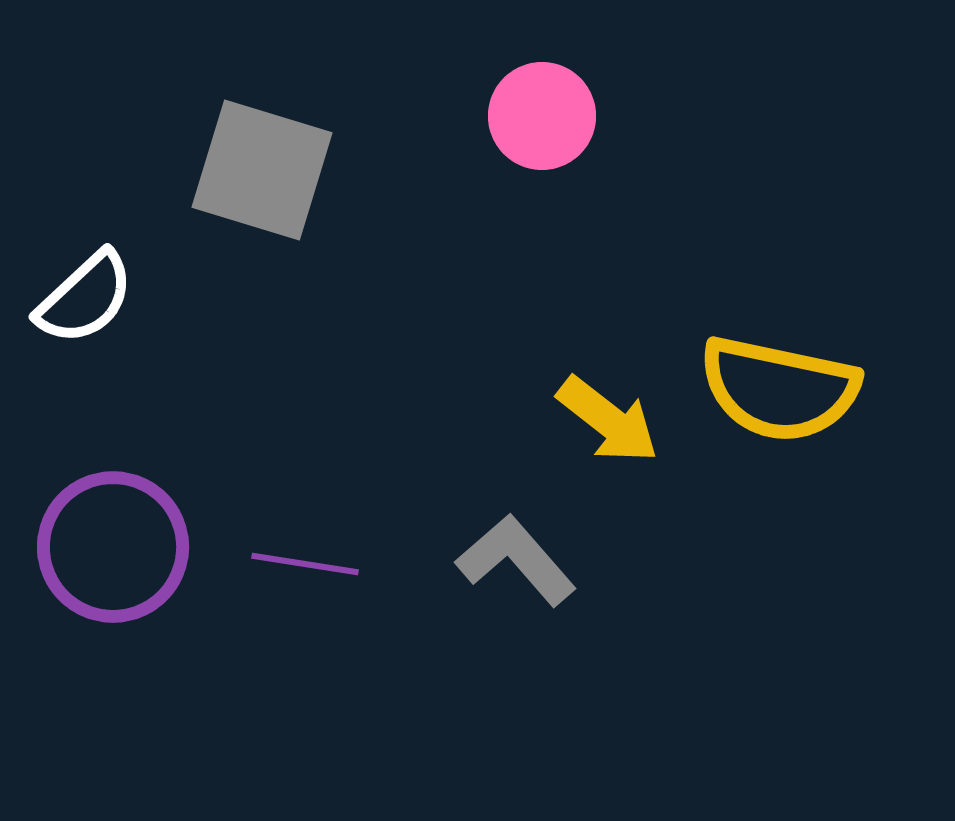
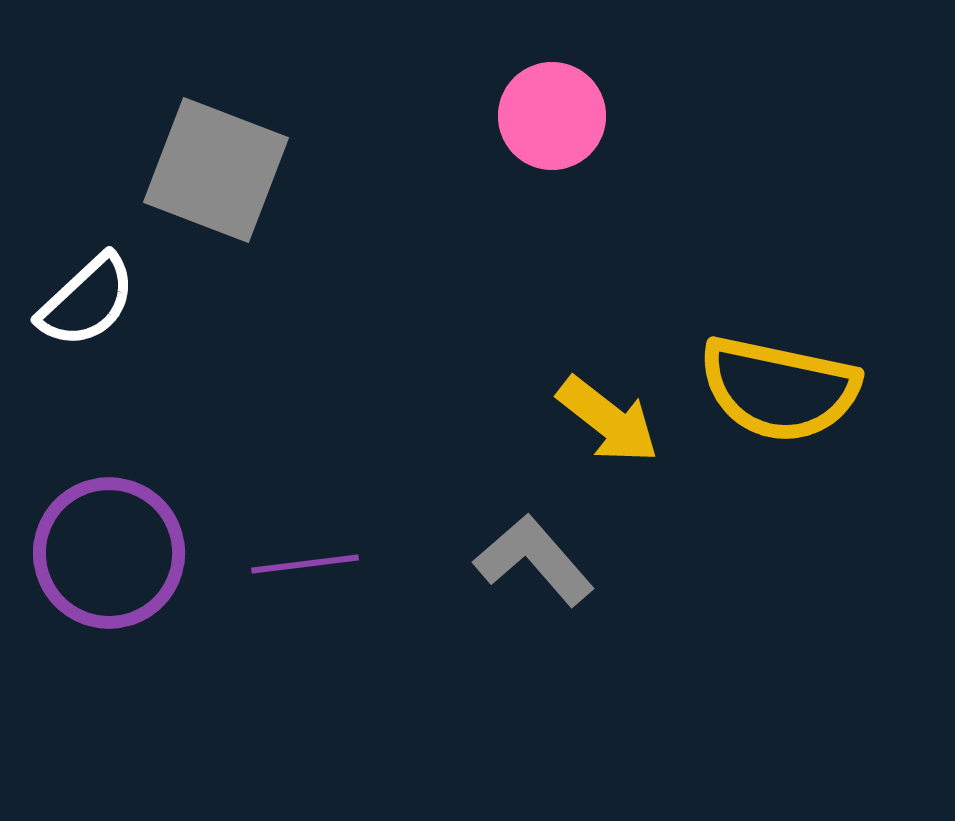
pink circle: moved 10 px right
gray square: moved 46 px left; rotated 4 degrees clockwise
white semicircle: moved 2 px right, 3 px down
purple circle: moved 4 px left, 6 px down
gray L-shape: moved 18 px right
purple line: rotated 16 degrees counterclockwise
